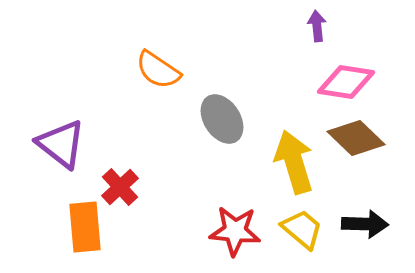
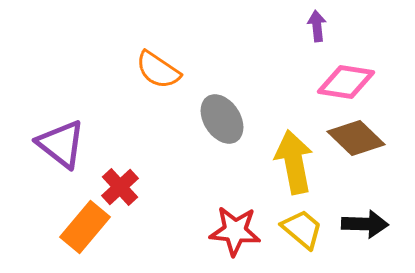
yellow arrow: rotated 6 degrees clockwise
orange rectangle: rotated 45 degrees clockwise
